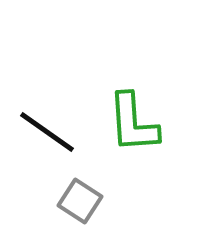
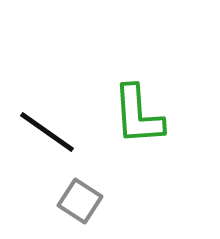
green L-shape: moved 5 px right, 8 px up
